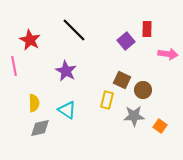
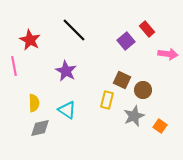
red rectangle: rotated 42 degrees counterclockwise
gray star: rotated 20 degrees counterclockwise
